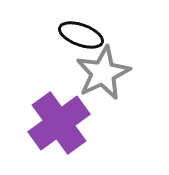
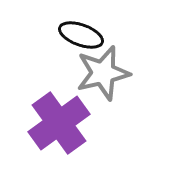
gray star: rotated 12 degrees clockwise
